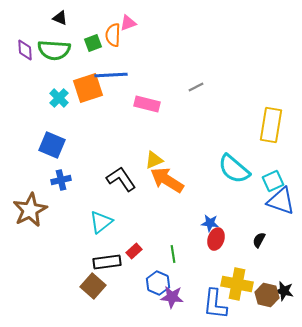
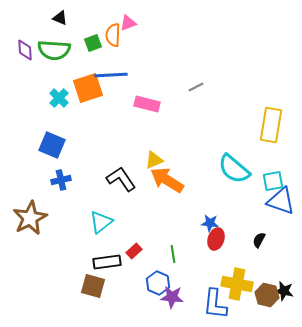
cyan square: rotated 15 degrees clockwise
brown star: moved 8 px down
brown square: rotated 25 degrees counterclockwise
